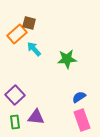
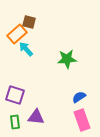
brown square: moved 1 px up
cyan arrow: moved 8 px left
purple square: rotated 30 degrees counterclockwise
